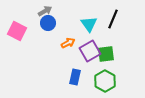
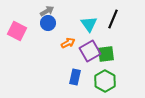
gray arrow: moved 2 px right
